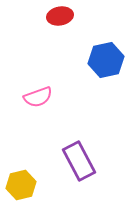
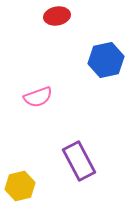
red ellipse: moved 3 px left
yellow hexagon: moved 1 px left, 1 px down
